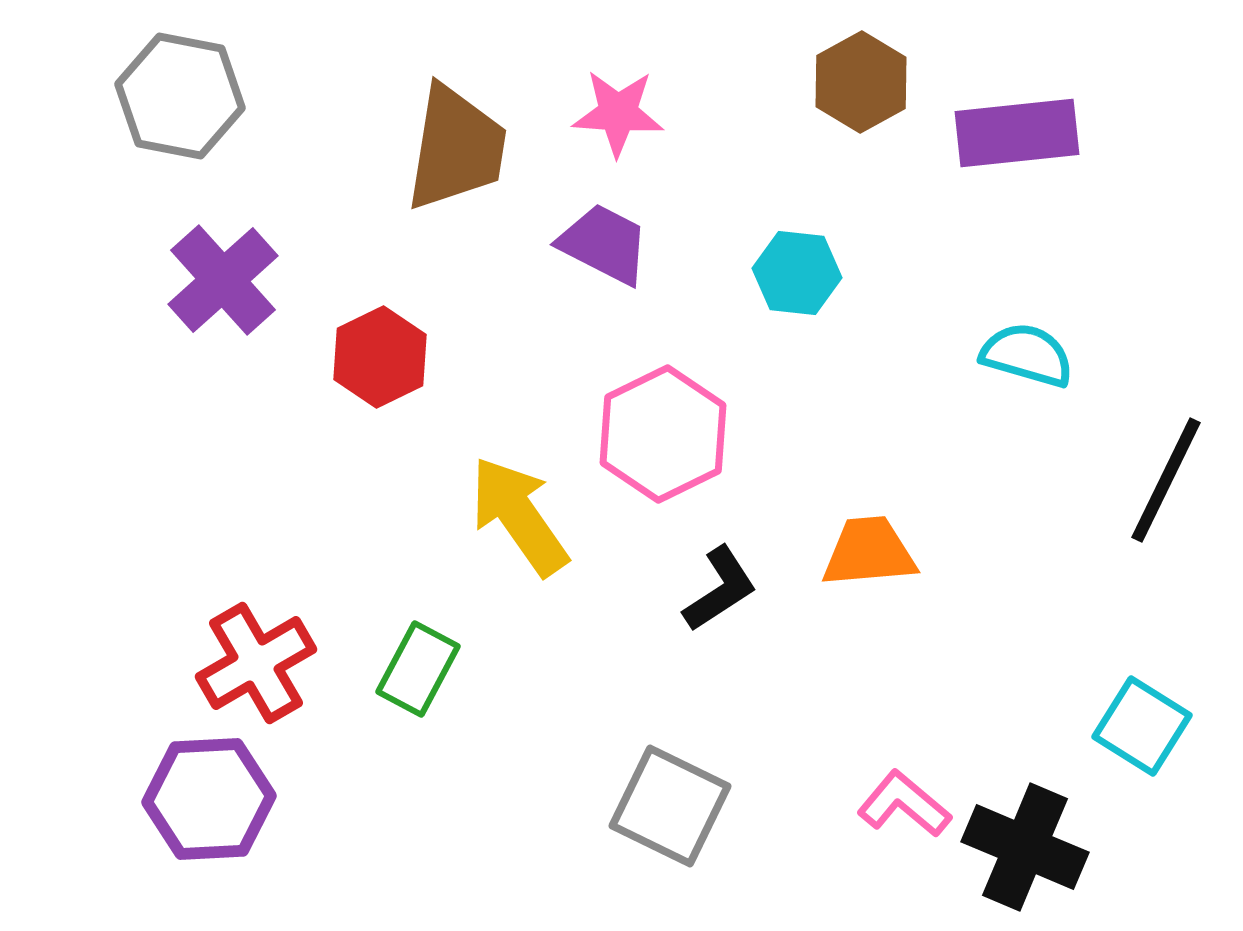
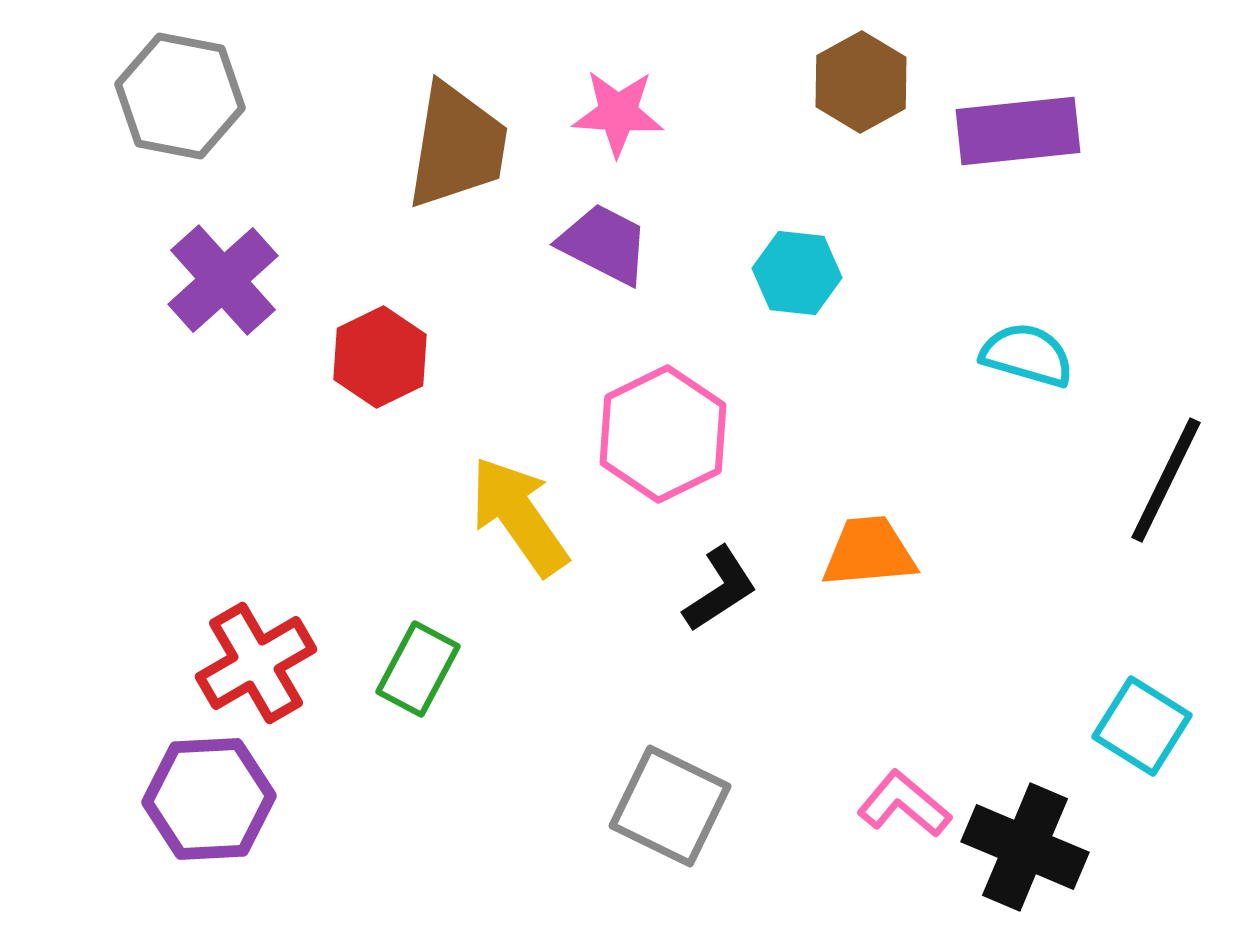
purple rectangle: moved 1 px right, 2 px up
brown trapezoid: moved 1 px right, 2 px up
